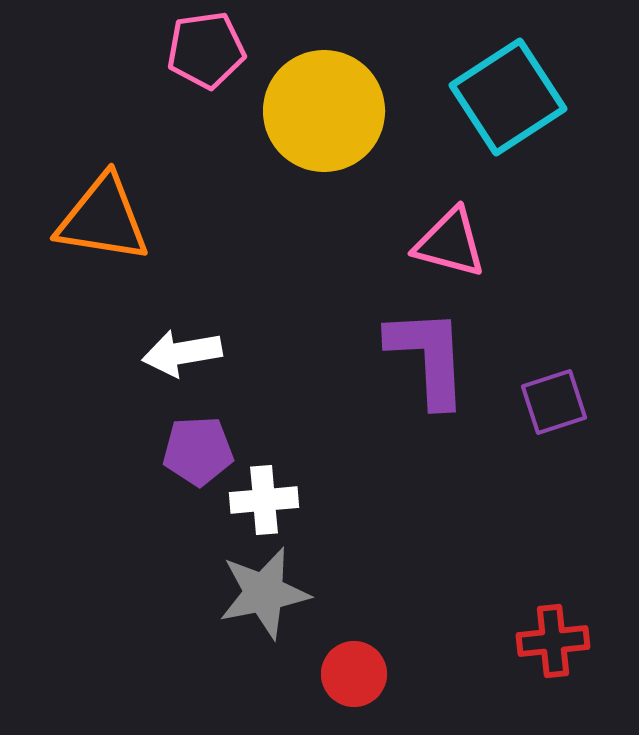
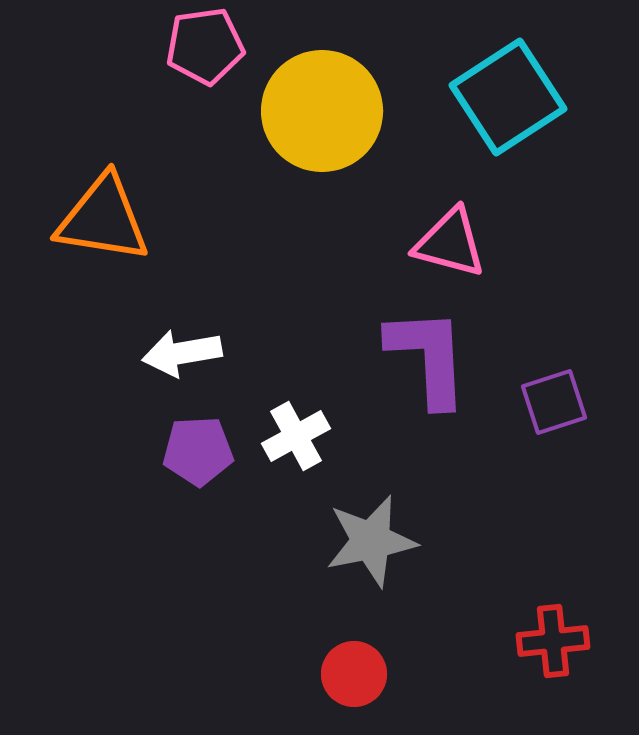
pink pentagon: moved 1 px left, 4 px up
yellow circle: moved 2 px left
white cross: moved 32 px right, 64 px up; rotated 24 degrees counterclockwise
gray star: moved 107 px right, 52 px up
